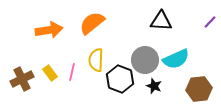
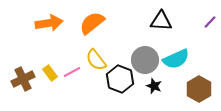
orange arrow: moved 7 px up
yellow semicircle: rotated 40 degrees counterclockwise
pink line: rotated 48 degrees clockwise
brown cross: moved 1 px right
brown hexagon: rotated 25 degrees counterclockwise
